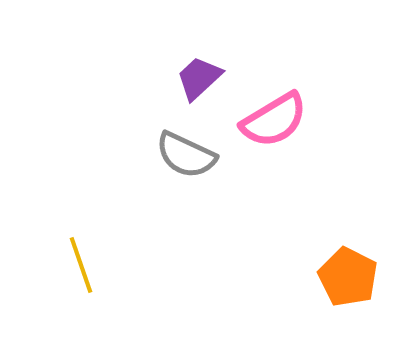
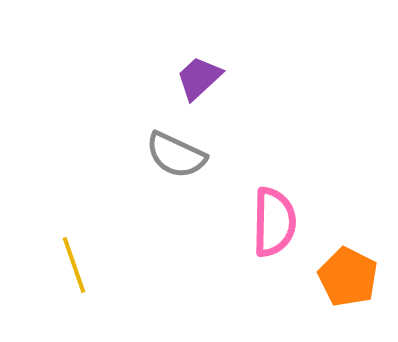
pink semicircle: moved 102 px down; rotated 58 degrees counterclockwise
gray semicircle: moved 10 px left
yellow line: moved 7 px left
